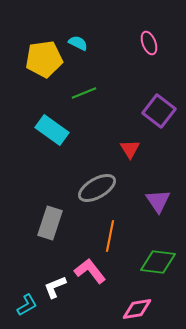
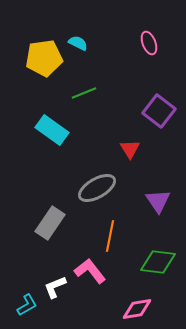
yellow pentagon: moved 1 px up
gray rectangle: rotated 16 degrees clockwise
